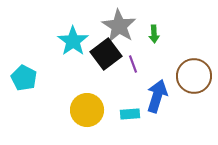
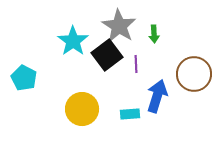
black square: moved 1 px right, 1 px down
purple line: moved 3 px right; rotated 18 degrees clockwise
brown circle: moved 2 px up
yellow circle: moved 5 px left, 1 px up
